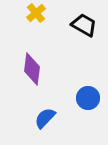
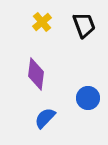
yellow cross: moved 6 px right, 9 px down
black trapezoid: rotated 40 degrees clockwise
purple diamond: moved 4 px right, 5 px down
